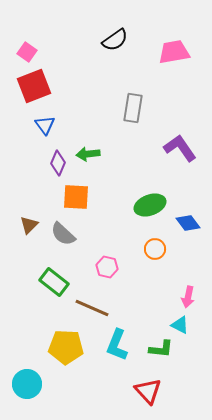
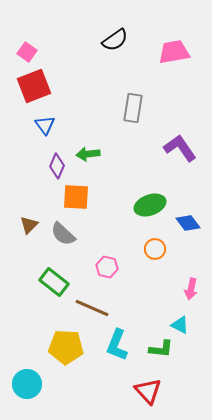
purple diamond: moved 1 px left, 3 px down
pink arrow: moved 3 px right, 8 px up
